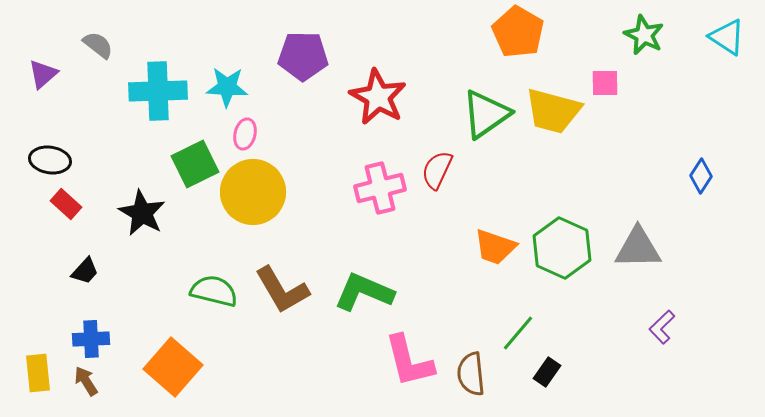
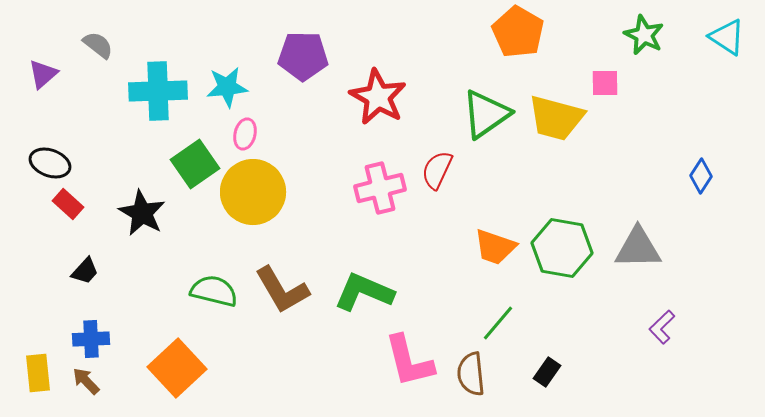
cyan star: rotated 9 degrees counterclockwise
yellow trapezoid: moved 3 px right, 7 px down
black ellipse: moved 3 px down; rotated 12 degrees clockwise
green square: rotated 9 degrees counterclockwise
red rectangle: moved 2 px right
green hexagon: rotated 14 degrees counterclockwise
green line: moved 20 px left, 10 px up
orange square: moved 4 px right, 1 px down; rotated 6 degrees clockwise
brown arrow: rotated 12 degrees counterclockwise
